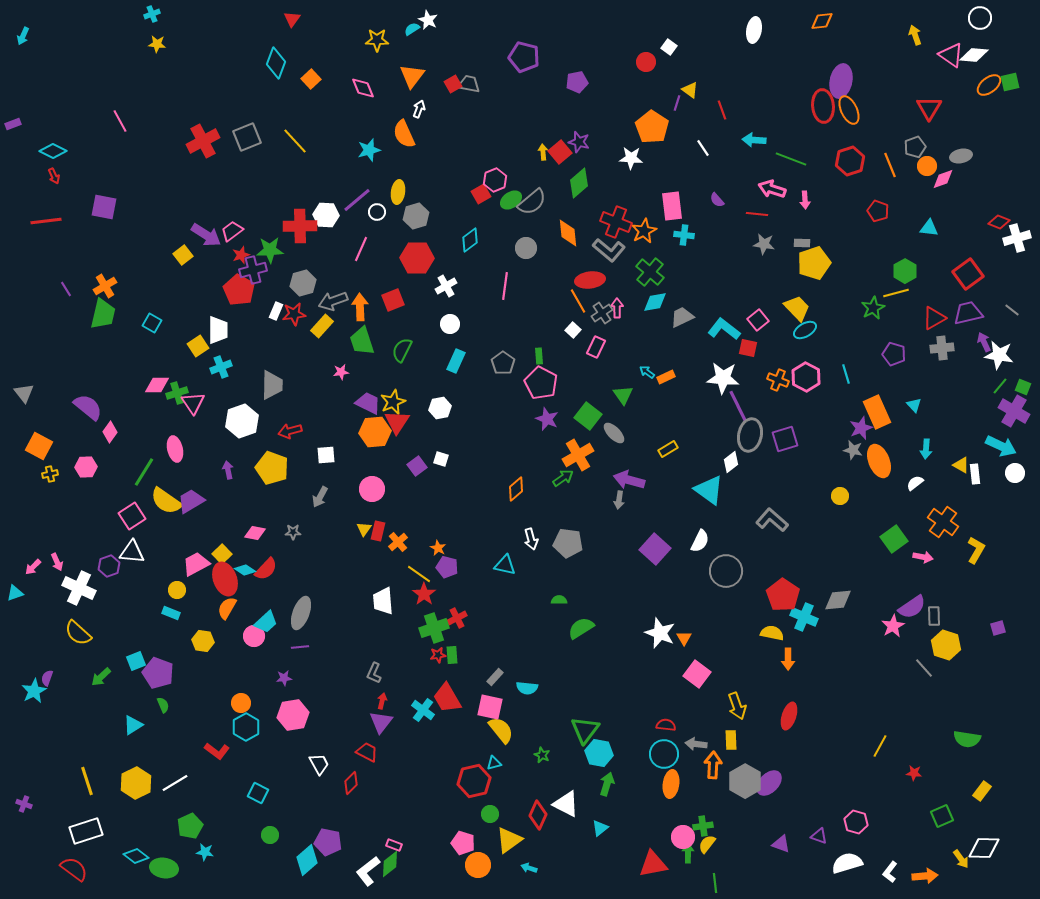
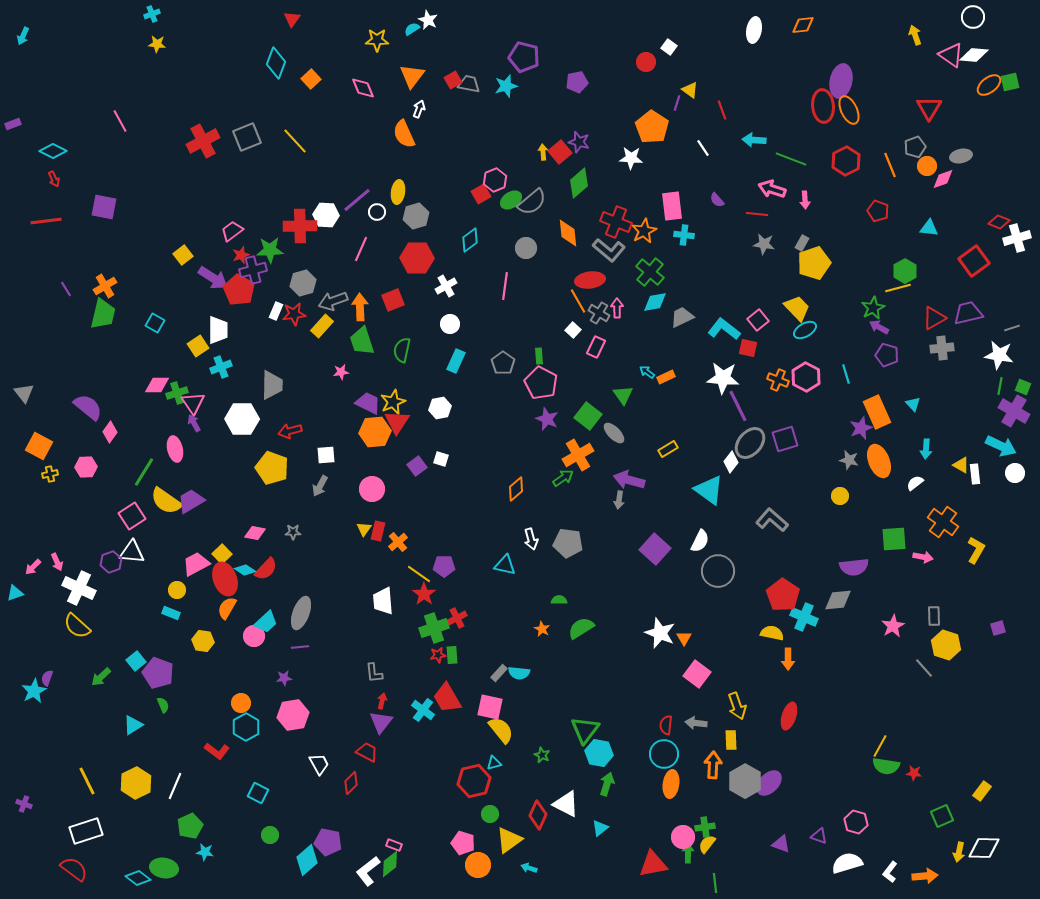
white circle at (980, 18): moved 7 px left, 1 px up
orange diamond at (822, 21): moved 19 px left, 4 px down
red square at (453, 84): moved 4 px up
cyan star at (369, 150): moved 137 px right, 64 px up
red hexagon at (850, 161): moved 4 px left; rotated 8 degrees counterclockwise
red arrow at (54, 176): moved 3 px down
purple arrow at (206, 235): moved 7 px right, 43 px down
gray rectangle at (802, 243): rotated 63 degrees counterclockwise
red square at (968, 274): moved 6 px right, 13 px up
yellow line at (896, 293): moved 2 px right, 5 px up
gray line at (1012, 310): moved 18 px down; rotated 56 degrees counterclockwise
gray cross at (602, 313): moved 3 px left; rotated 25 degrees counterclockwise
cyan square at (152, 323): moved 3 px right
purple arrow at (984, 342): moved 105 px left, 15 px up; rotated 36 degrees counterclockwise
green semicircle at (402, 350): rotated 15 degrees counterclockwise
purple pentagon at (894, 354): moved 7 px left, 1 px down
green line at (1000, 386): rotated 30 degrees counterclockwise
cyan triangle at (914, 405): moved 1 px left, 1 px up
white hexagon at (242, 421): moved 2 px up; rotated 20 degrees clockwise
gray ellipse at (750, 435): moved 8 px down; rotated 28 degrees clockwise
gray star at (853, 450): moved 4 px left, 10 px down
white diamond at (731, 462): rotated 15 degrees counterclockwise
purple arrow at (228, 470): moved 34 px left, 47 px up; rotated 18 degrees counterclockwise
gray arrow at (320, 497): moved 11 px up
green square at (894, 539): rotated 32 degrees clockwise
orange star at (438, 548): moved 104 px right, 81 px down
purple hexagon at (109, 566): moved 2 px right, 4 px up
purple pentagon at (447, 567): moved 3 px left, 1 px up; rotated 15 degrees counterclockwise
gray circle at (726, 571): moved 8 px left
purple semicircle at (912, 607): moved 58 px left, 40 px up; rotated 28 degrees clockwise
yellow semicircle at (78, 633): moved 1 px left, 7 px up
cyan square at (136, 661): rotated 18 degrees counterclockwise
gray L-shape at (374, 673): rotated 30 degrees counterclockwise
gray rectangle at (495, 677): moved 4 px right, 4 px up
cyan semicircle at (527, 688): moved 8 px left, 15 px up
red semicircle at (666, 725): rotated 90 degrees counterclockwise
green semicircle at (967, 739): moved 81 px left, 27 px down
gray arrow at (696, 744): moved 21 px up
yellow line at (87, 781): rotated 8 degrees counterclockwise
white line at (175, 783): moved 3 px down; rotated 36 degrees counterclockwise
green cross at (703, 826): moved 2 px right, 1 px down
cyan diamond at (136, 856): moved 2 px right, 22 px down
yellow arrow at (961, 859): moved 2 px left, 7 px up; rotated 48 degrees clockwise
